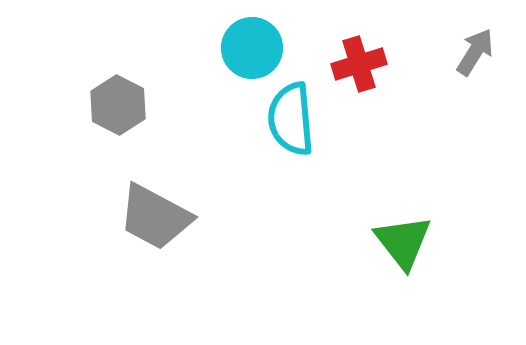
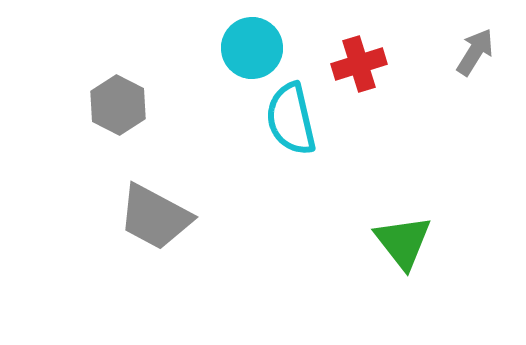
cyan semicircle: rotated 8 degrees counterclockwise
